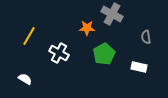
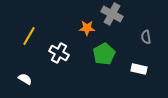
white rectangle: moved 2 px down
